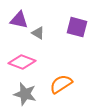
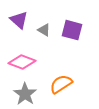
purple triangle: rotated 30 degrees clockwise
purple square: moved 5 px left, 3 px down
gray triangle: moved 6 px right, 3 px up
gray star: rotated 20 degrees clockwise
